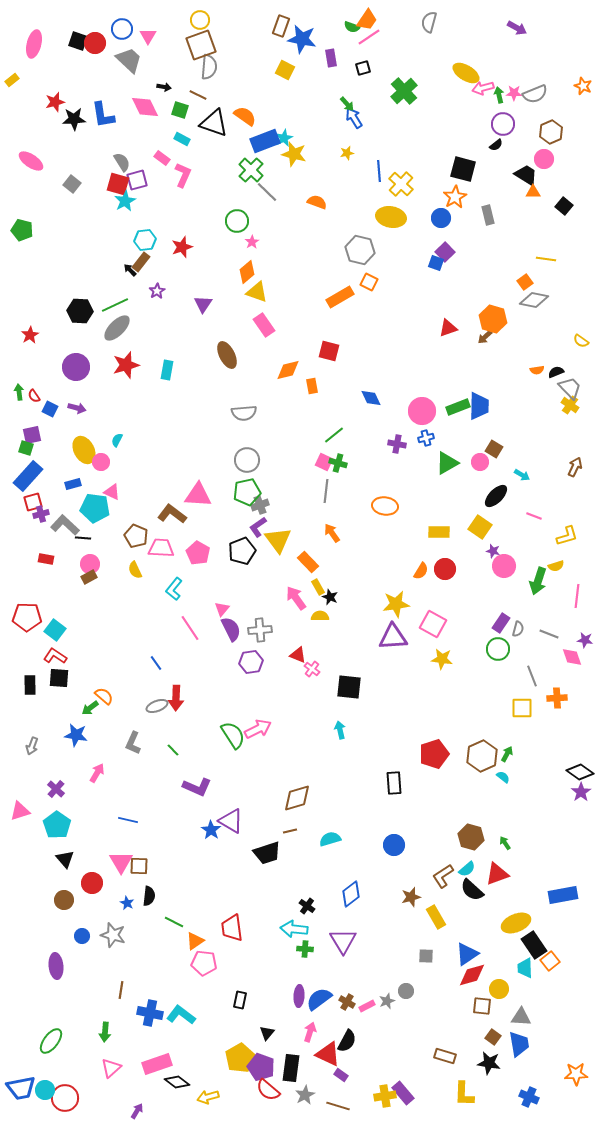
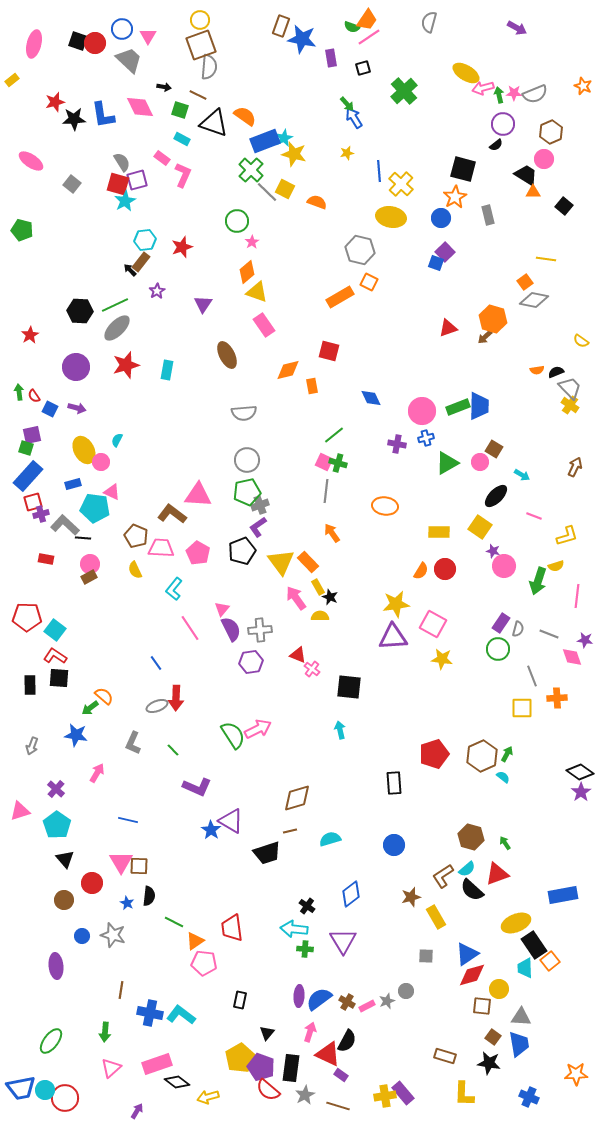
yellow square at (285, 70): moved 119 px down
pink diamond at (145, 107): moved 5 px left
yellow triangle at (278, 540): moved 3 px right, 22 px down
